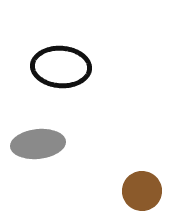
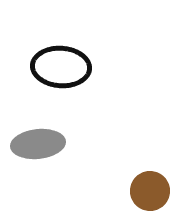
brown circle: moved 8 px right
